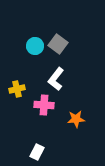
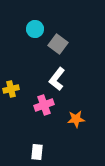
cyan circle: moved 17 px up
white L-shape: moved 1 px right
yellow cross: moved 6 px left
pink cross: rotated 24 degrees counterclockwise
white rectangle: rotated 21 degrees counterclockwise
